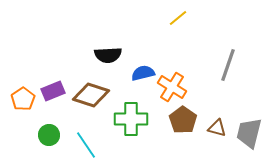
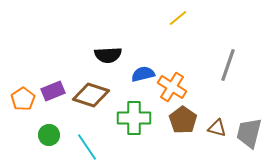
blue semicircle: moved 1 px down
green cross: moved 3 px right, 1 px up
cyan line: moved 1 px right, 2 px down
